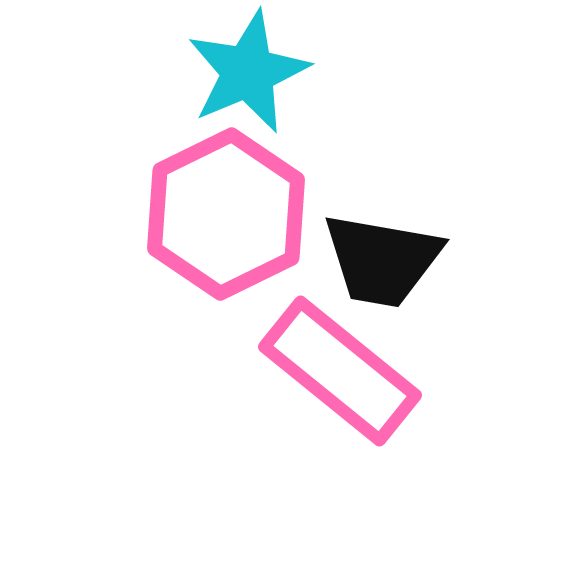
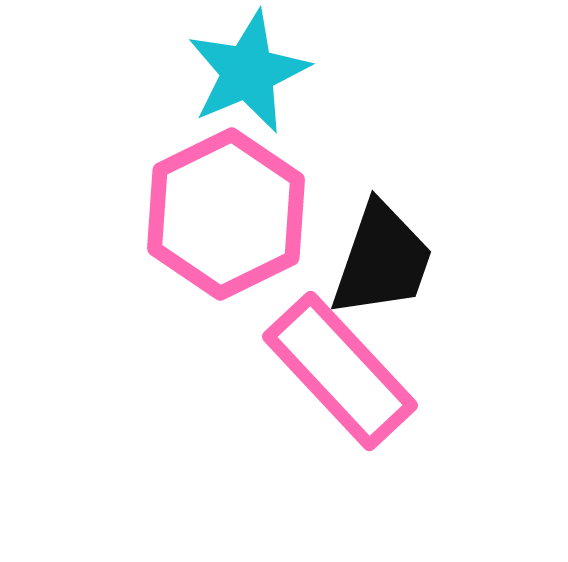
black trapezoid: rotated 81 degrees counterclockwise
pink rectangle: rotated 8 degrees clockwise
